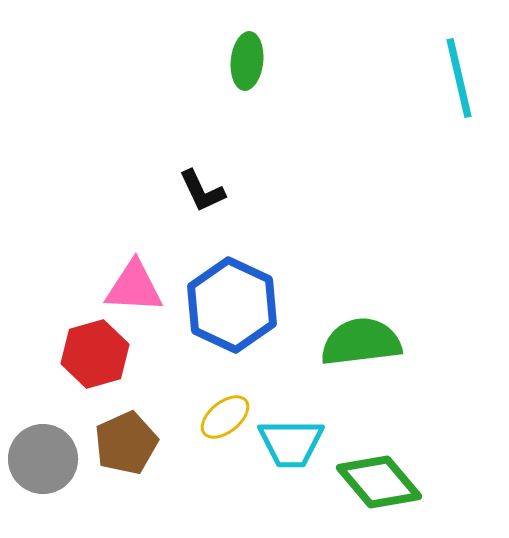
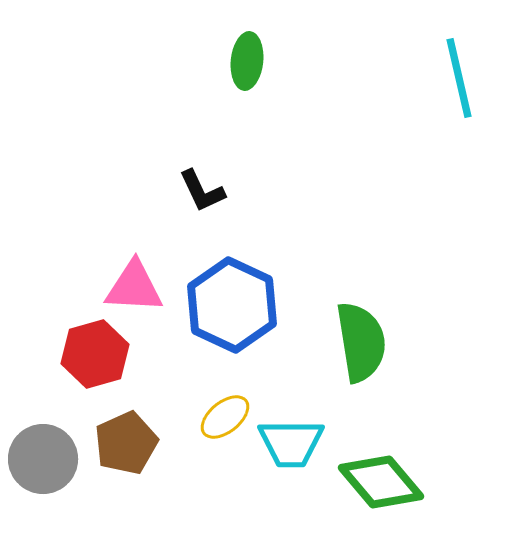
green semicircle: rotated 88 degrees clockwise
green diamond: moved 2 px right
